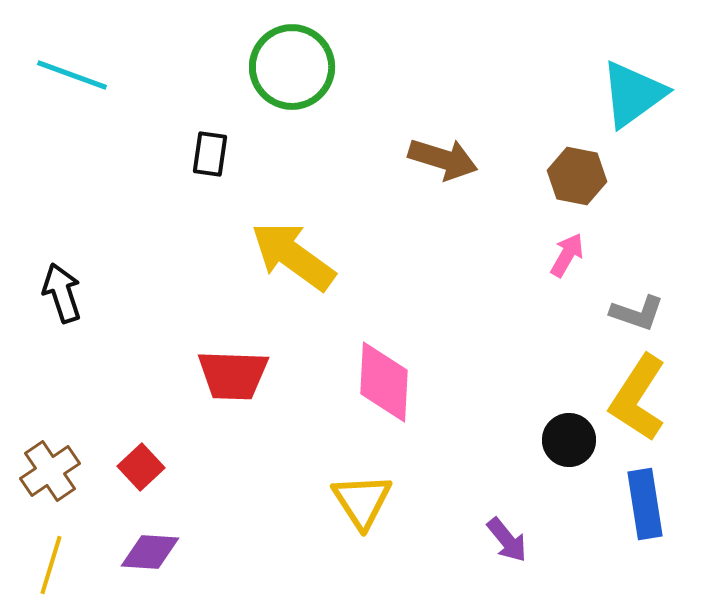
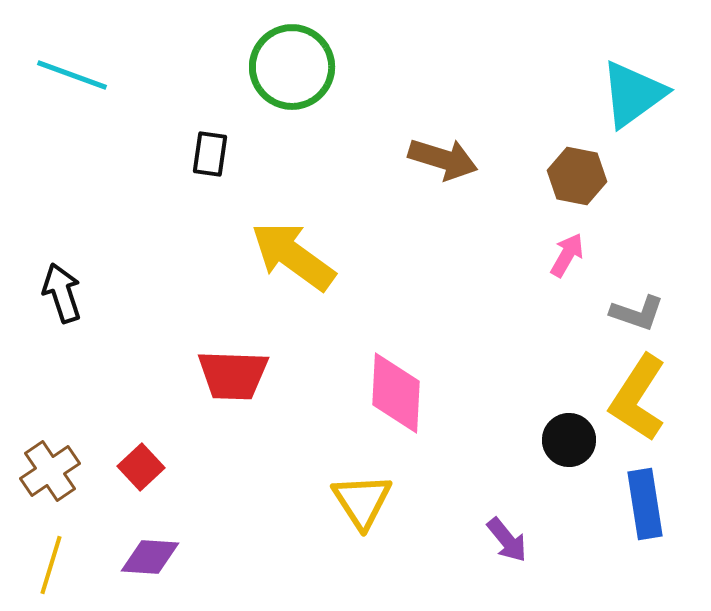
pink diamond: moved 12 px right, 11 px down
purple diamond: moved 5 px down
